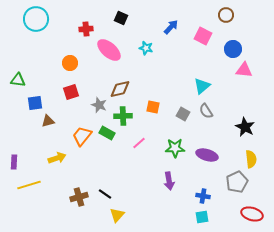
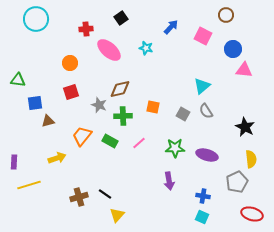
black square: rotated 32 degrees clockwise
green rectangle: moved 3 px right, 8 px down
cyan square: rotated 32 degrees clockwise
